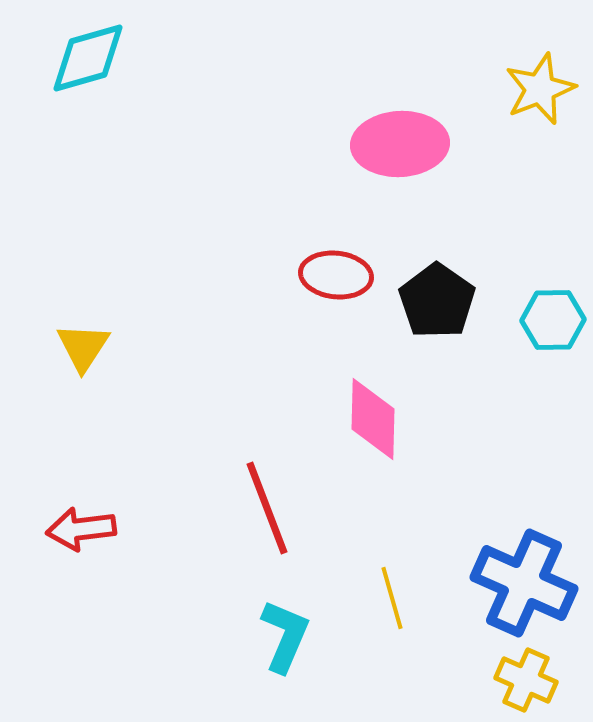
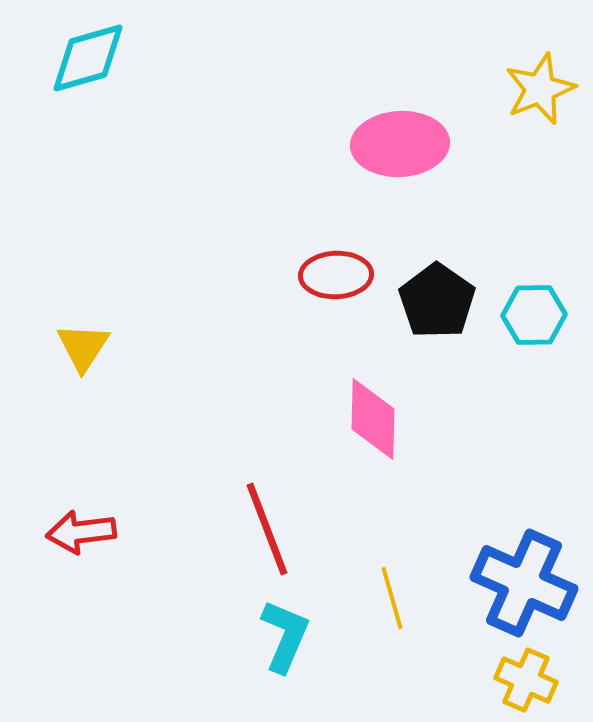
red ellipse: rotated 8 degrees counterclockwise
cyan hexagon: moved 19 px left, 5 px up
red line: moved 21 px down
red arrow: moved 3 px down
